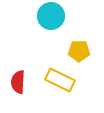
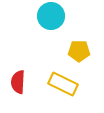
yellow rectangle: moved 3 px right, 4 px down
